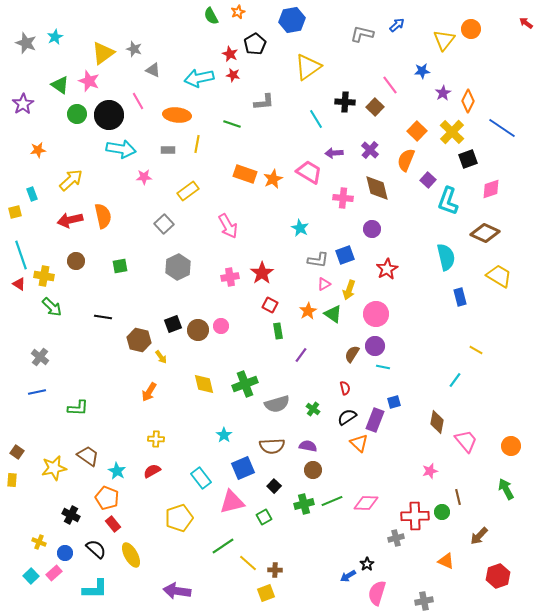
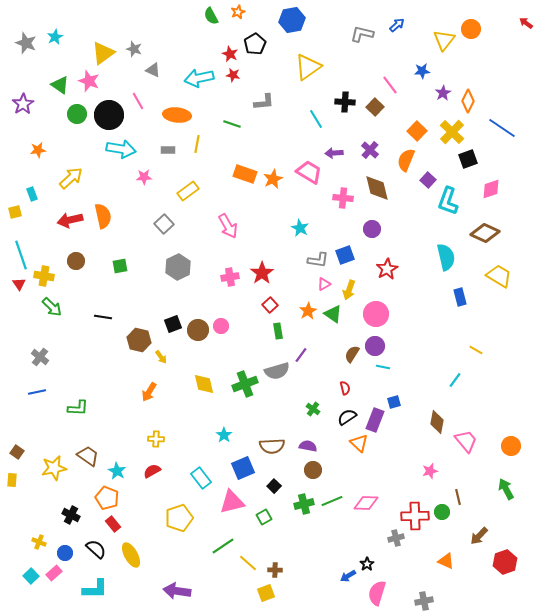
yellow arrow at (71, 180): moved 2 px up
red triangle at (19, 284): rotated 24 degrees clockwise
red square at (270, 305): rotated 21 degrees clockwise
gray semicircle at (277, 404): moved 33 px up
red hexagon at (498, 576): moved 7 px right, 14 px up
